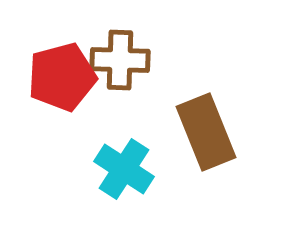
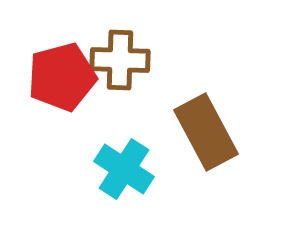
brown rectangle: rotated 6 degrees counterclockwise
